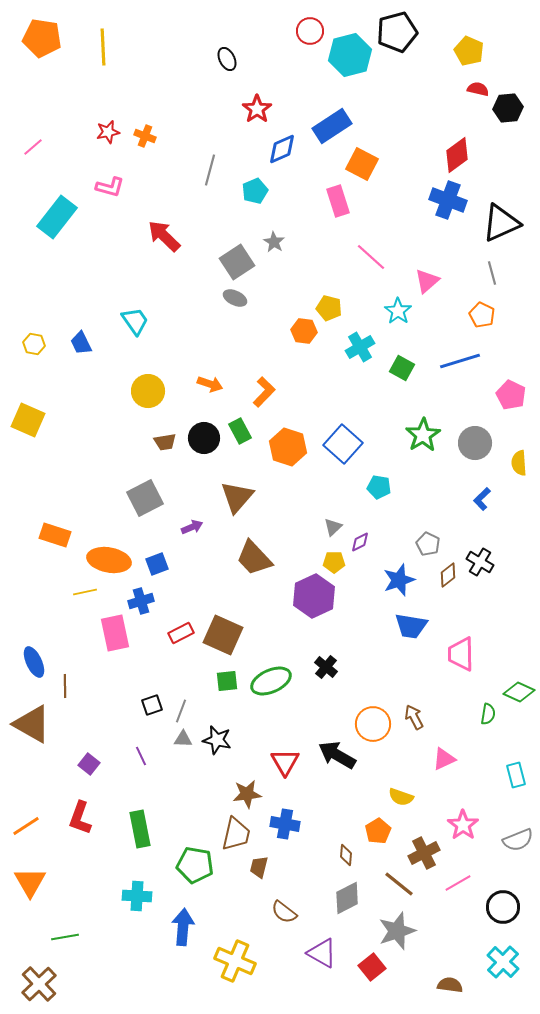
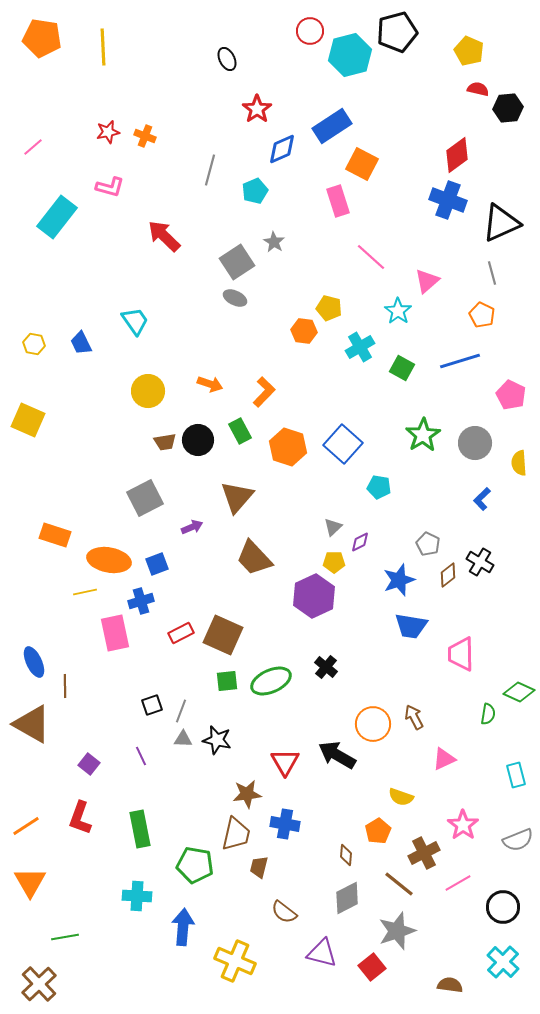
black circle at (204, 438): moved 6 px left, 2 px down
purple triangle at (322, 953): rotated 16 degrees counterclockwise
